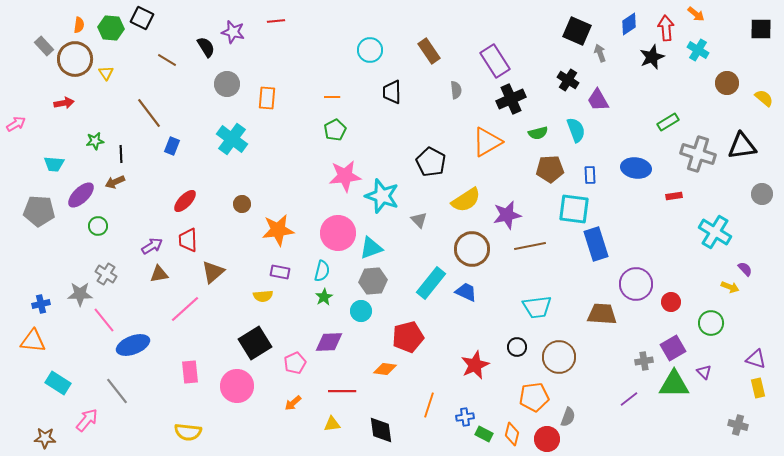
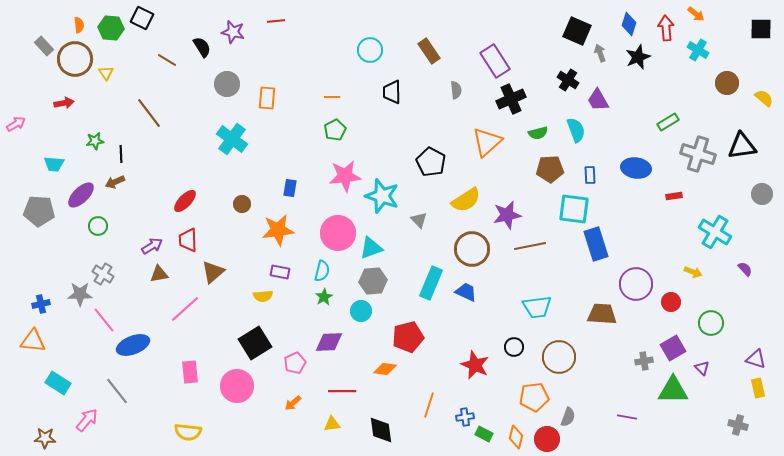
blue diamond at (629, 24): rotated 40 degrees counterclockwise
orange semicircle at (79, 25): rotated 14 degrees counterclockwise
black semicircle at (206, 47): moved 4 px left
black star at (652, 57): moved 14 px left
orange triangle at (487, 142): rotated 12 degrees counterclockwise
blue rectangle at (172, 146): moved 118 px right, 42 px down; rotated 12 degrees counterclockwise
gray cross at (106, 274): moved 3 px left
cyan rectangle at (431, 283): rotated 16 degrees counterclockwise
yellow arrow at (730, 287): moved 37 px left, 15 px up
black circle at (517, 347): moved 3 px left
red star at (475, 365): rotated 24 degrees counterclockwise
purple triangle at (704, 372): moved 2 px left, 4 px up
green triangle at (674, 384): moved 1 px left, 6 px down
purple line at (629, 399): moved 2 px left, 18 px down; rotated 48 degrees clockwise
orange diamond at (512, 434): moved 4 px right, 3 px down
